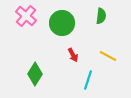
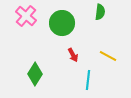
green semicircle: moved 1 px left, 4 px up
cyan line: rotated 12 degrees counterclockwise
